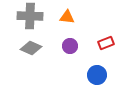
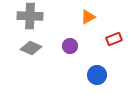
orange triangle: moved 21 px right; rotated 35 degrees counterclockwise
red rectangle: moved 8 px right, 4 px up
